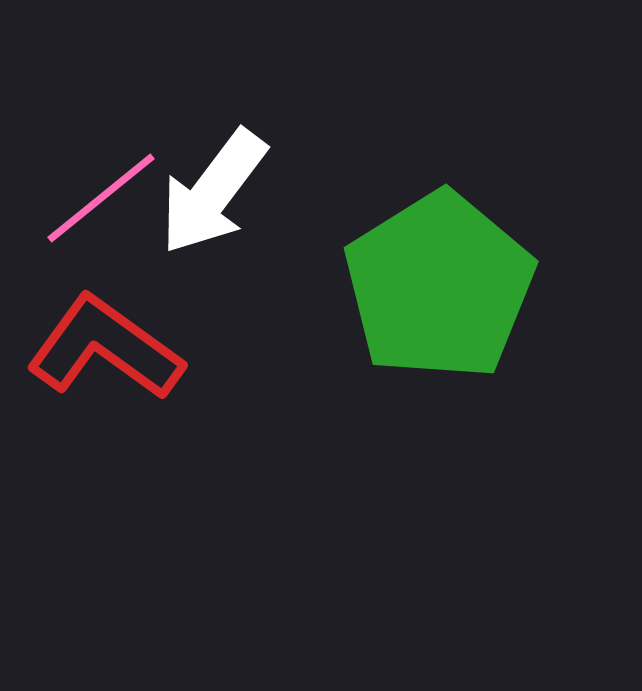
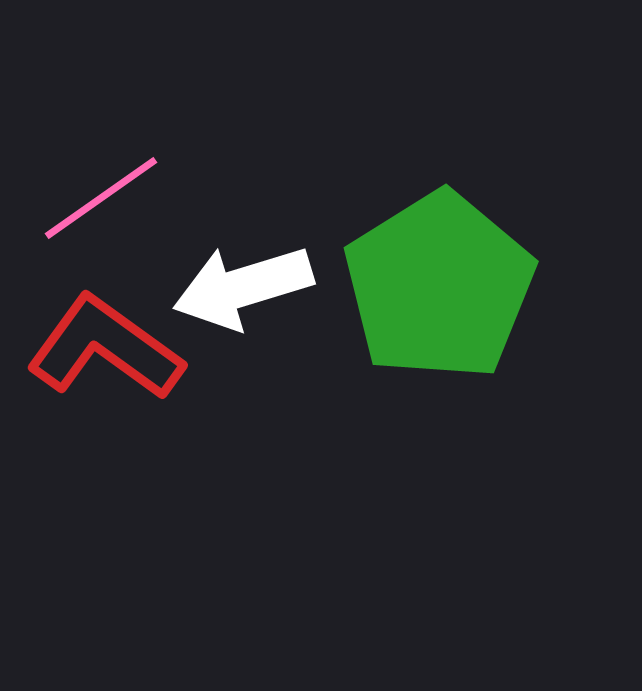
white arrow: moved 30 px right, 95 px down; rotated 36 degrees clockwise
pink line: rotated 4 degrees clockwise
